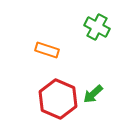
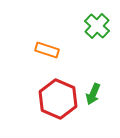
green cross: moved 1 px up; rotated 15 degrees clockwise
green arrow: rotated 25 degrees counterclockwise
